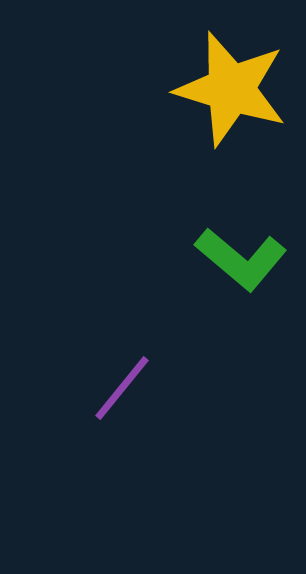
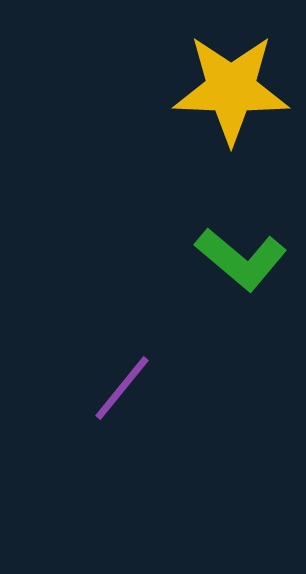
yellow star: rotated 15 degrees counterclockwise
